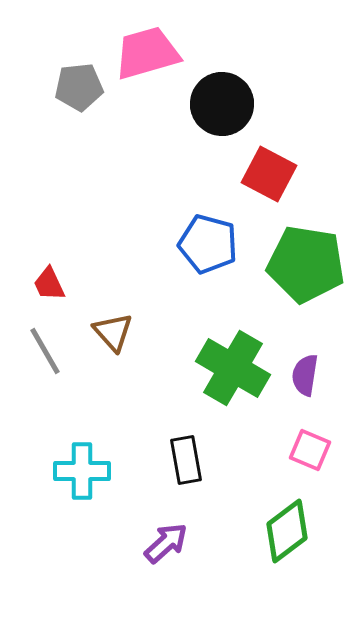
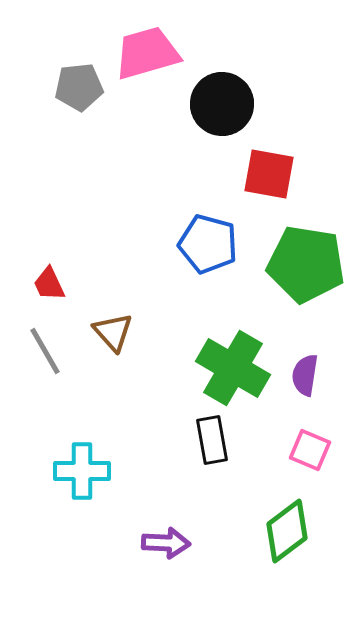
red square: rotated 18 degrees counterclockwise
black rectangle: moved 26 px right, 20 px up
purple arrow: rotated 45 degrees clockwise
